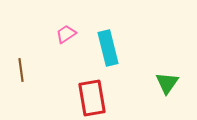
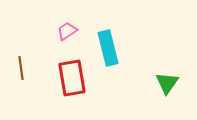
pink trapezoid: moved 1 px right, 3 px up
brown line: moved 2 px up
red rectangle: moved 20 px left, 20 px up
